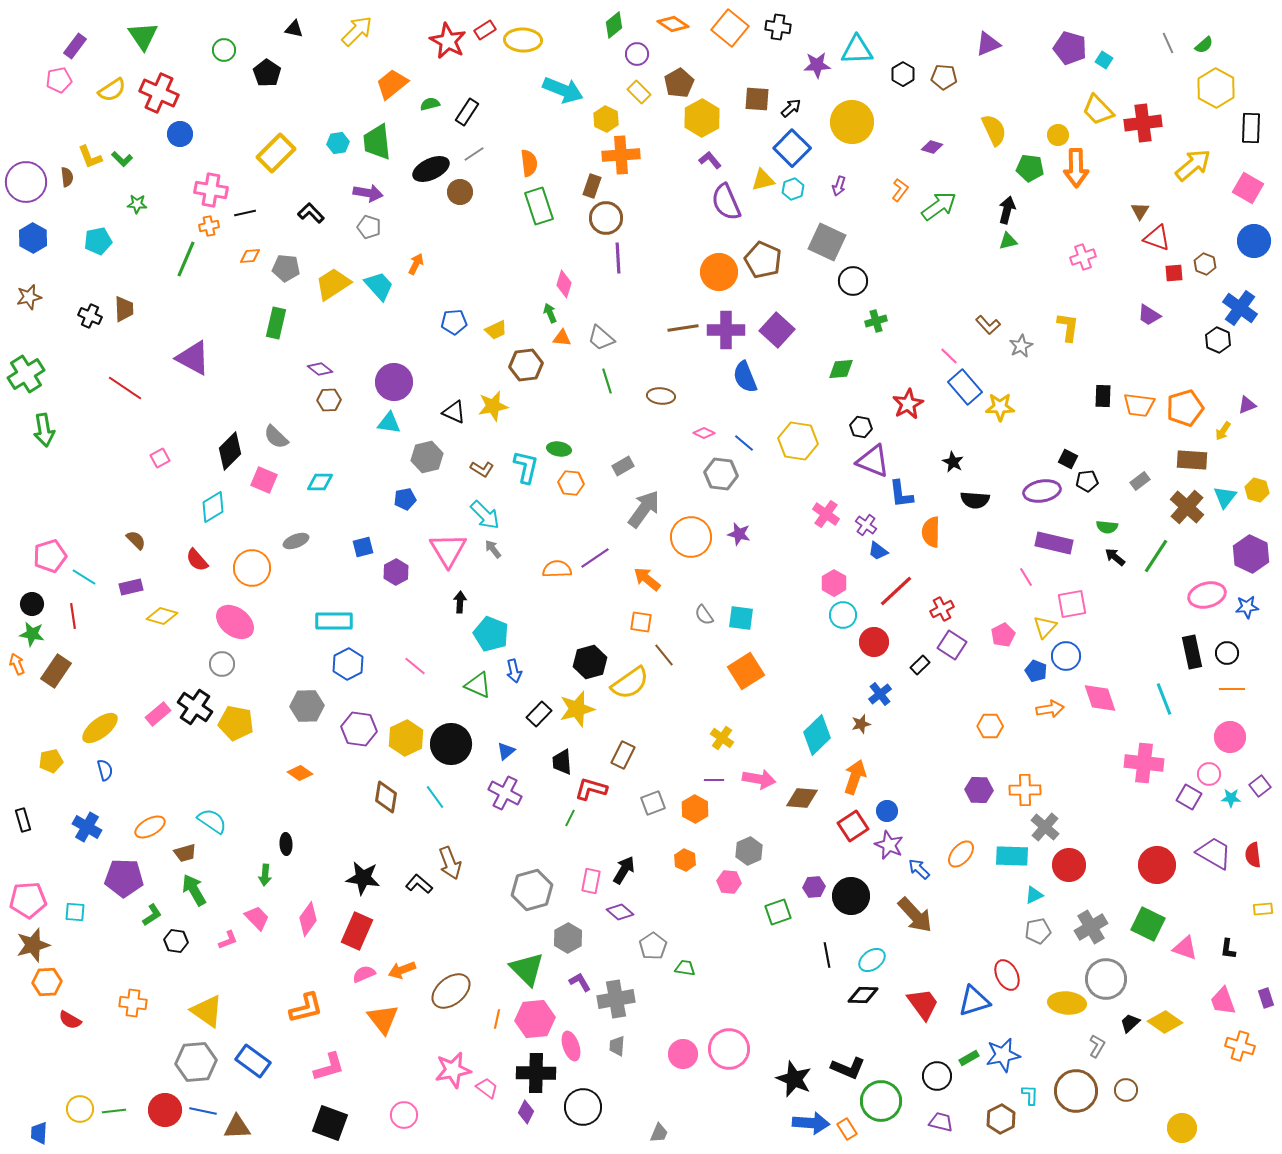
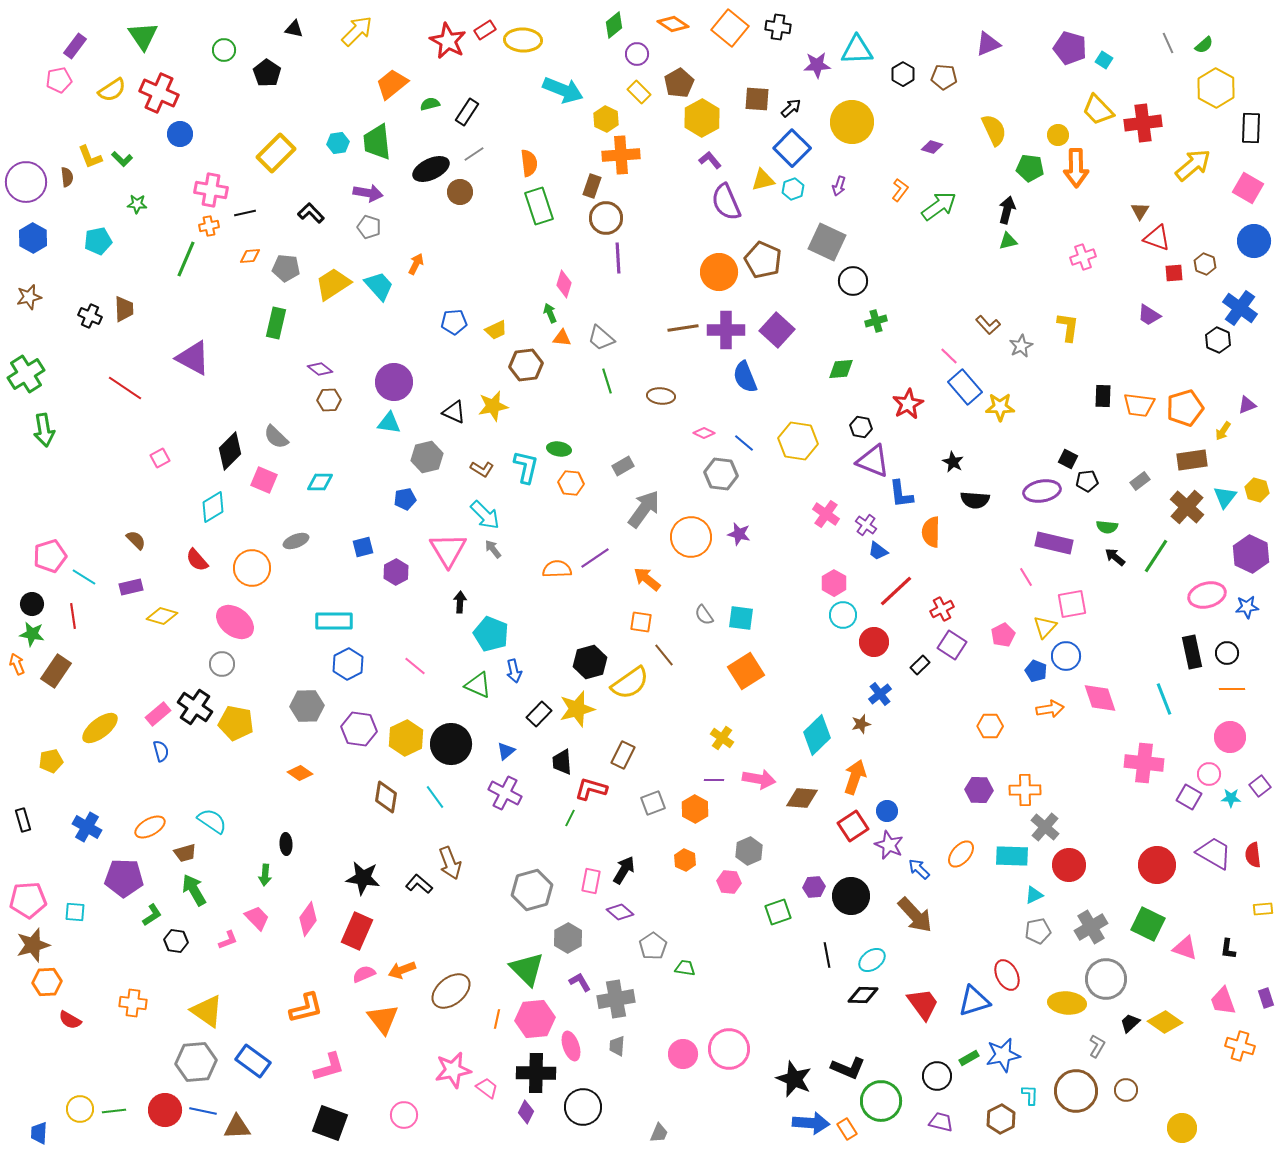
brown rectangle at (1192, 460): rotated 12 degrees counterclockwise
blue semicircle at (105, 770): moved 56 px right, 19 px up
